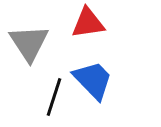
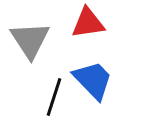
gray triangle: moved 1 px right, 3 px up
